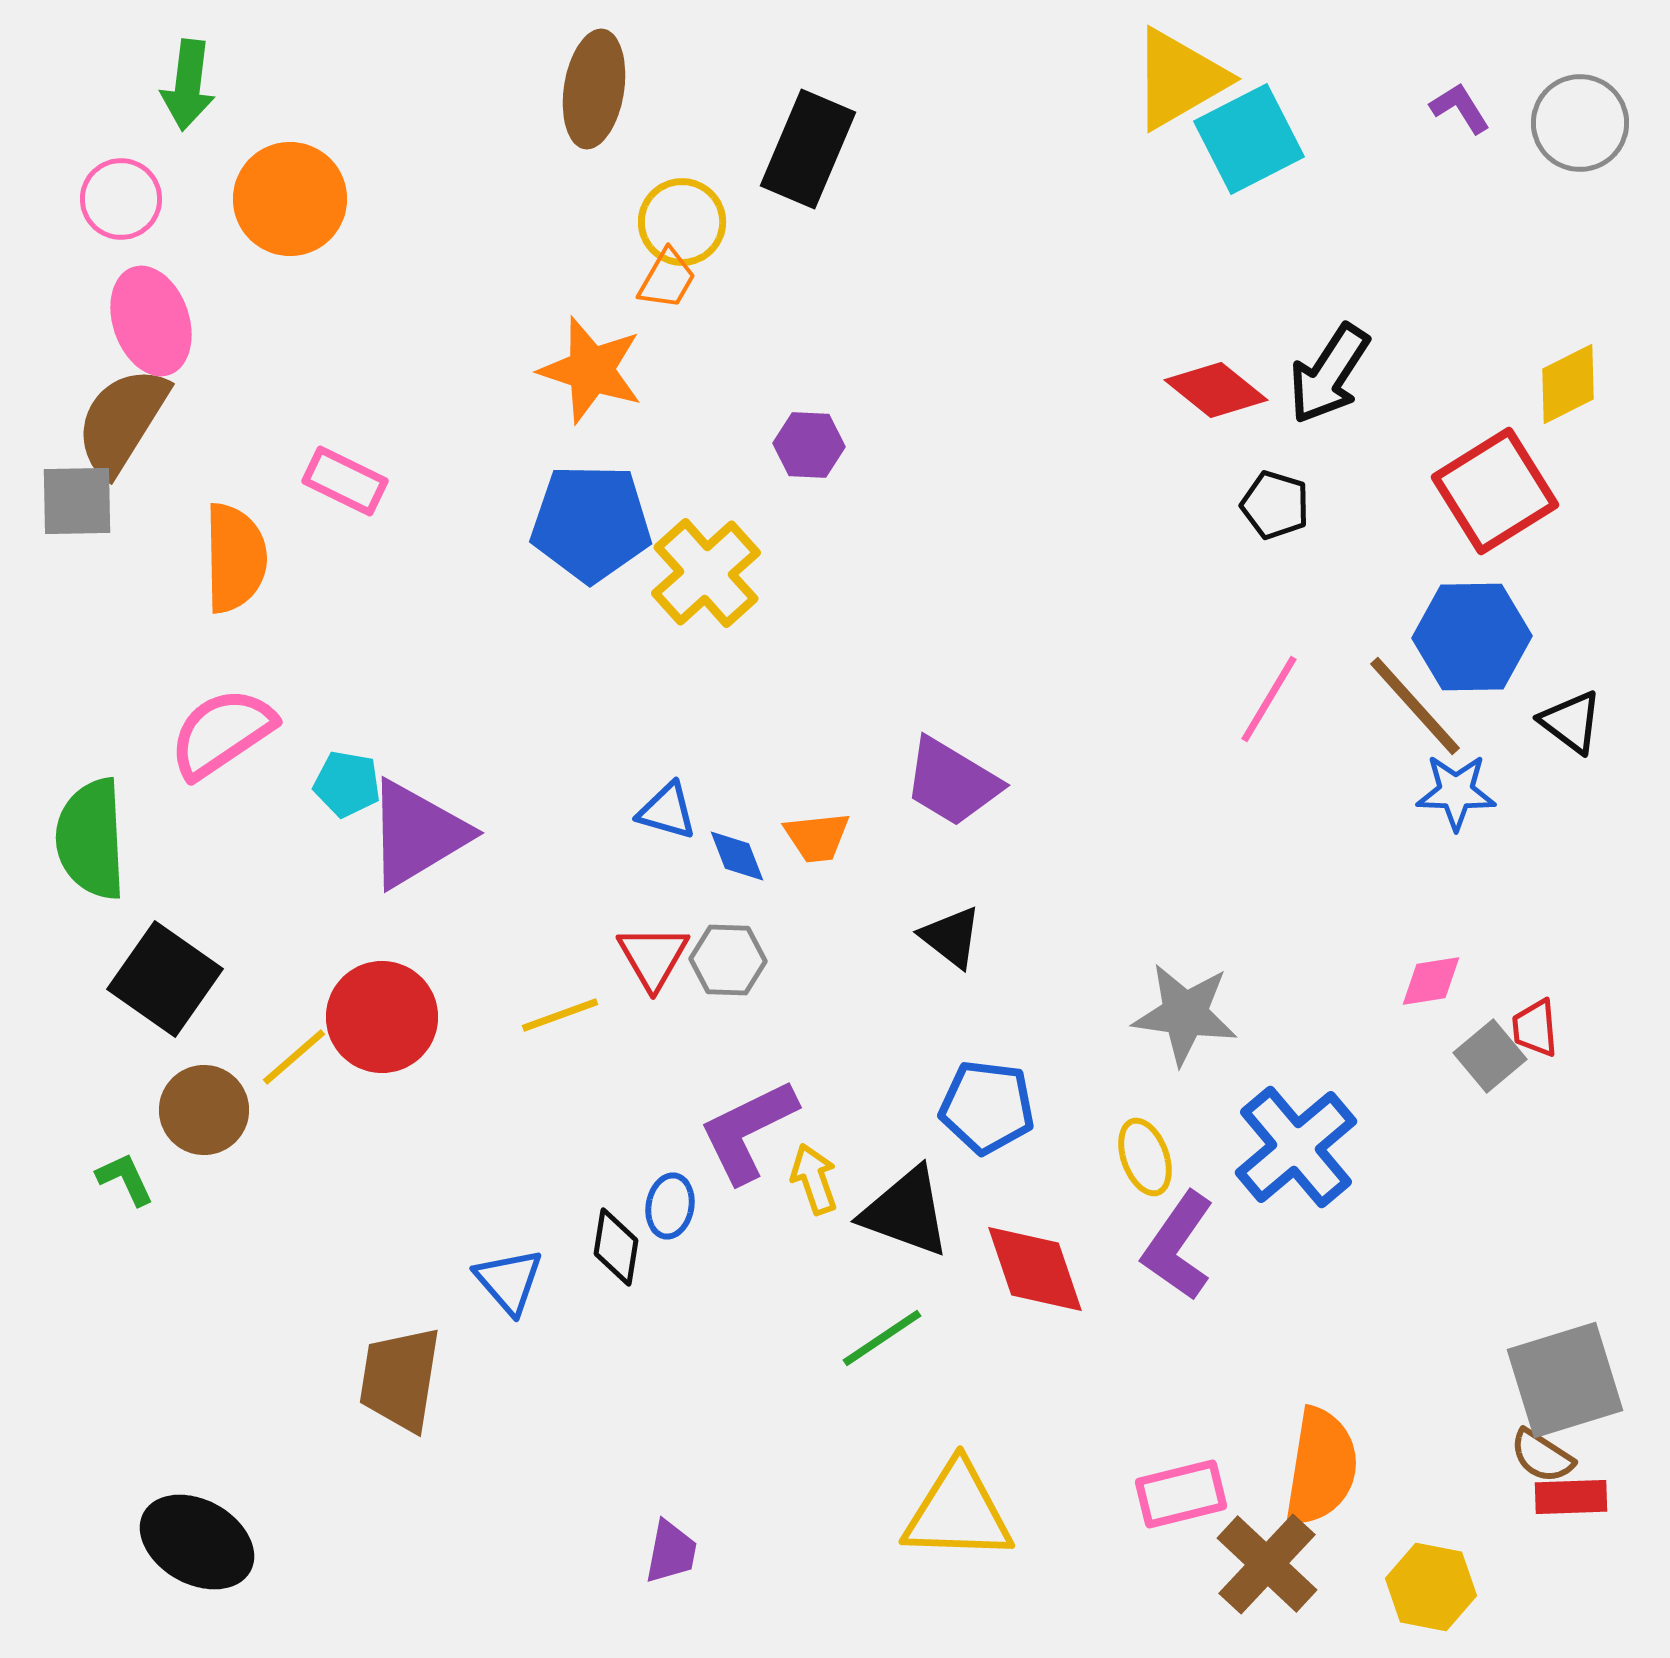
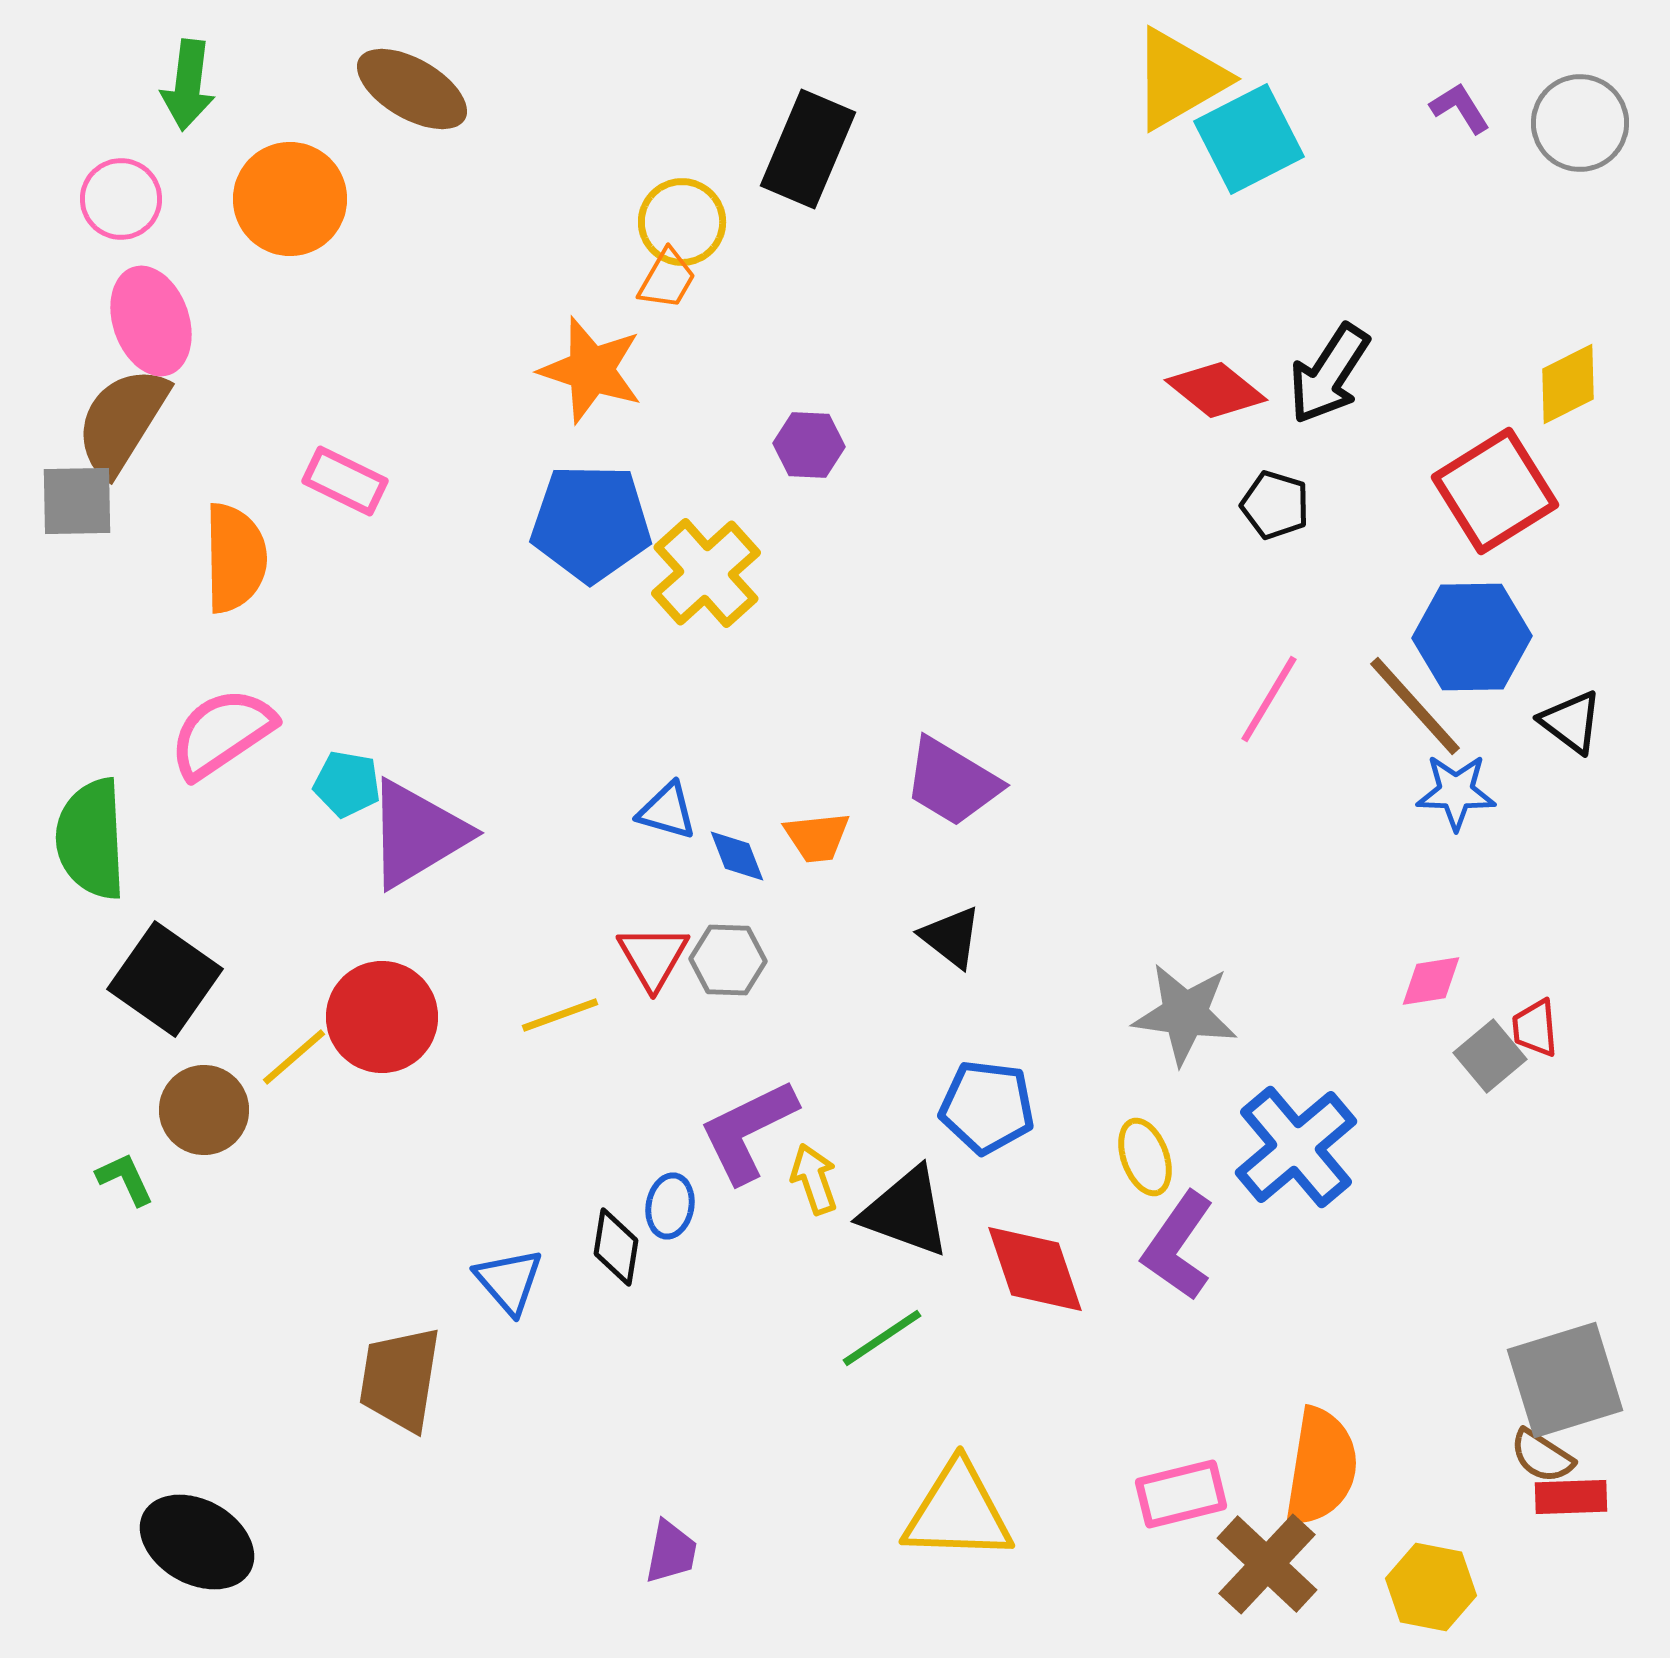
brown ellipse at (594, 89): moved 182 px left; rotated 69 degrees counterclockwise
